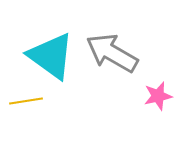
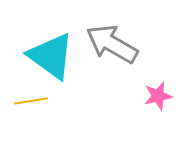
gray arrow: moved 9 px up
yellow line: moved 5 px right
